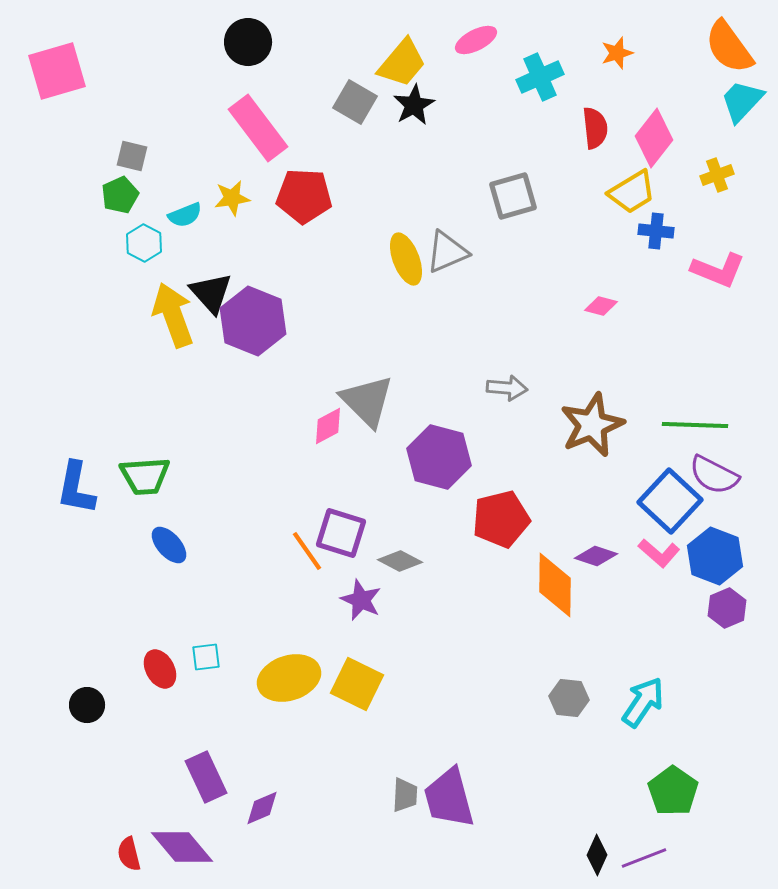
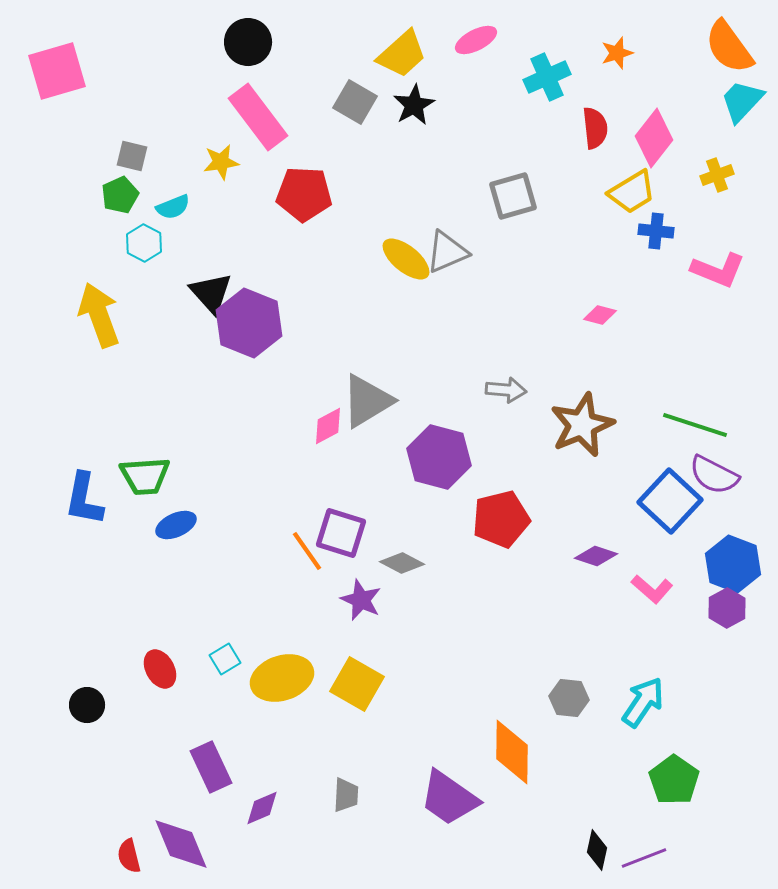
yellow trapezoid at (402, 63): moved 9 px up; rotated 8 degrees clockwise
cyan cross at (540, 77): moved 7 px right
pink rectangle at (258, 128): moved 11 px up
red pentagon at (304, 196): moved 2 px up
yellow star at (232, 198): moved 11 px left, 36 px up
cyan semicircle at (185, 215): moved 12 px left, 8 px up
yellow ellipse at (406, 259): rotated 30 degrees counterclockwise
pink diamond at (601, 306): moved 1 px left, 9 px down
yellow arrow at (173, 315): moved 74 px left
purple hexagon at (253, 321): moved 4 px left, 2 px down
gray arrow at (507, 388): moved 1 px left, 2 px down
gray triangle at (367, 401): rotated 44 degrees clockwise
brown star at (592, 425): moved 10 px left
green line at (695, 425): rotated 16 degrees clockwise
blue L-shape at (76, 488): moved 8 px right, 11 px down
blue ellipse at (169, 545): moved 7 px right, 20 px up; rotated 72 degrees counterclockwise
pink L-shape at (659, 553): moved 7 px left, 36 px down
blue hexagon at (715, 556): moved 18 px right, 8 px down
gray diamond at (400, 561): moved 2 px right, 2 px down
orange diamond at (555, 585): moved 43 px left, 167 px down
purple hexagon at (727, 608): rotated 6 degrees counterclockwise
cyan square at (206, 657): moved 19 px right, 2 px down; rotated 24 degrees counterclockwise
yellow ellipse at (289, 678): moved 7 px left
yellow square at (357, 684): rotated 4 degrees clockwise
purple rectangle at (206, 777): moved 5 px right, 10 px up
green pentagon at (673, 791): moved 1 px right, 11 px up
gray trapezoid at (405, 795): moved 59 px left
purple trapezoid at (449, 798): rotated 40 degrees counterclockwise
purple diamond at (182, 847): moved 1 px left, 3 px up; rotated 18 degrees clockwise
red semicircle at (129, 854): moved 2 px down
black diamond at (597, 855): moved 5 px up; rotated 12 degrees counterclockwise
